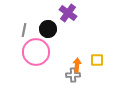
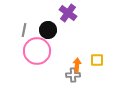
black circle: moved 1 px down
pink circle: moved 1 px right, 1 px up
